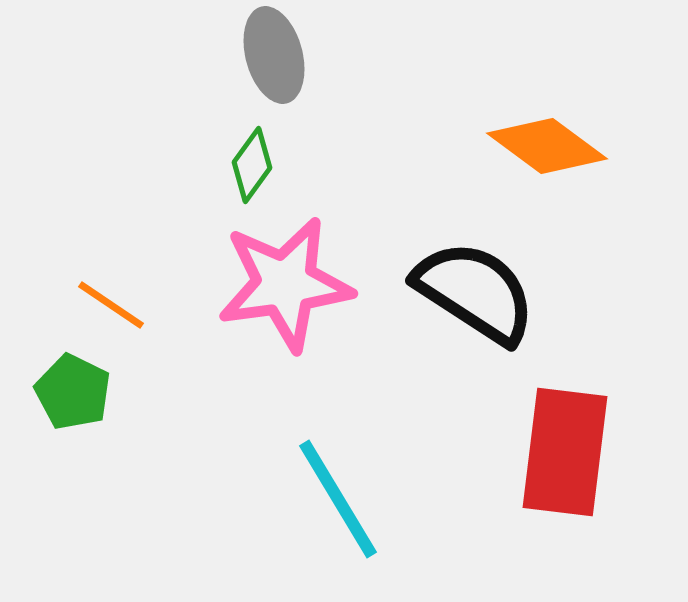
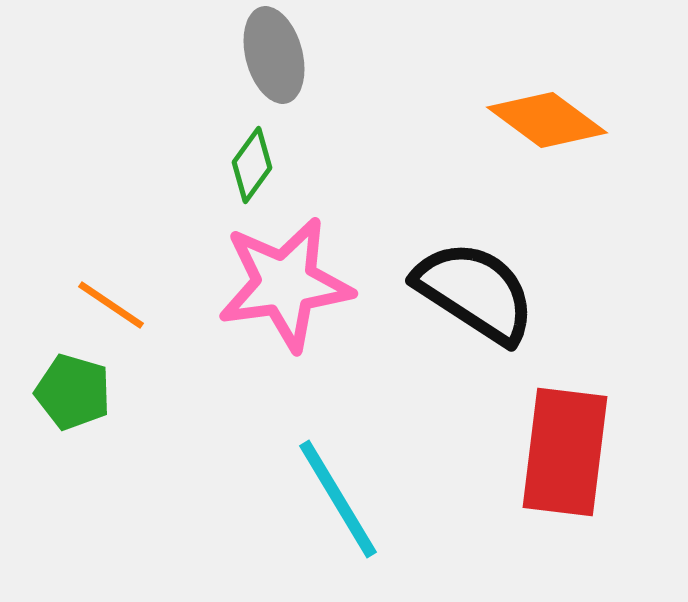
orange diamond: moved 26 px up
green pentagon: rotated 10 degrees counterclockwise
